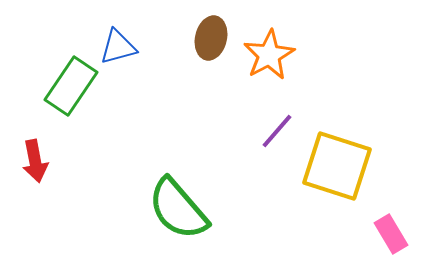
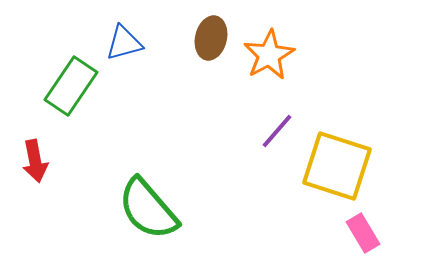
blue triangle: moved 6 px right, 4 px up
green semicircle: moved 30 px left
pink rectangle: moved 28 px left, 1 px up
